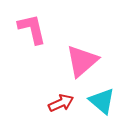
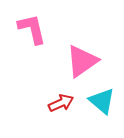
pink triangle: rotated 6 degrees clockwise
